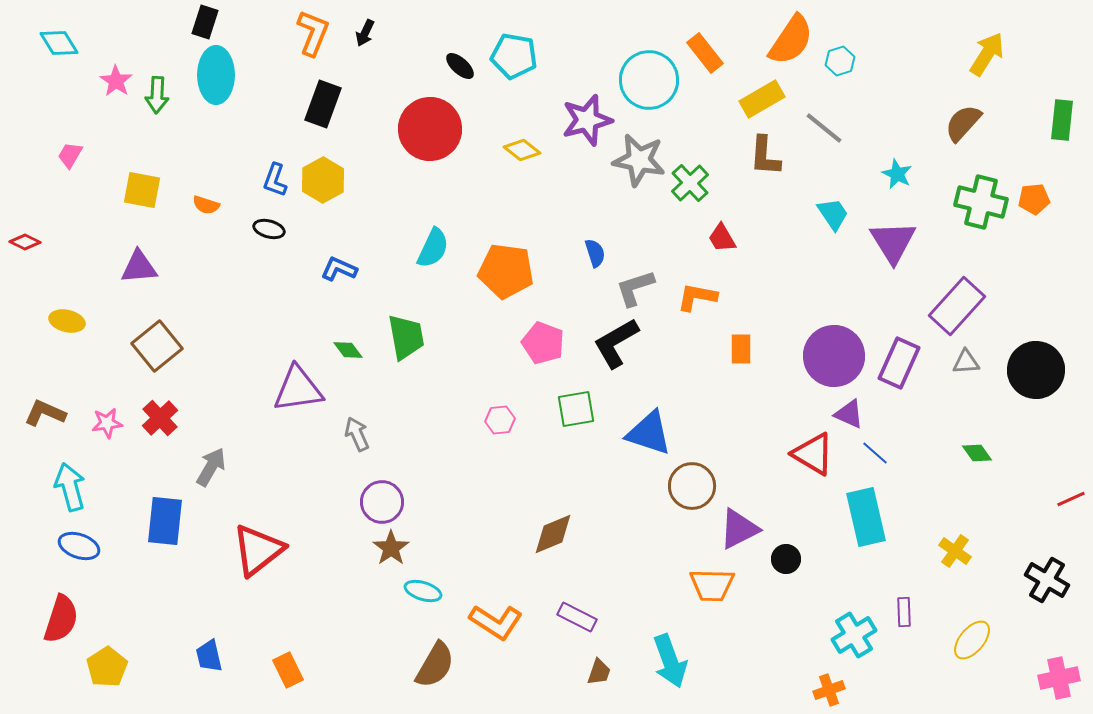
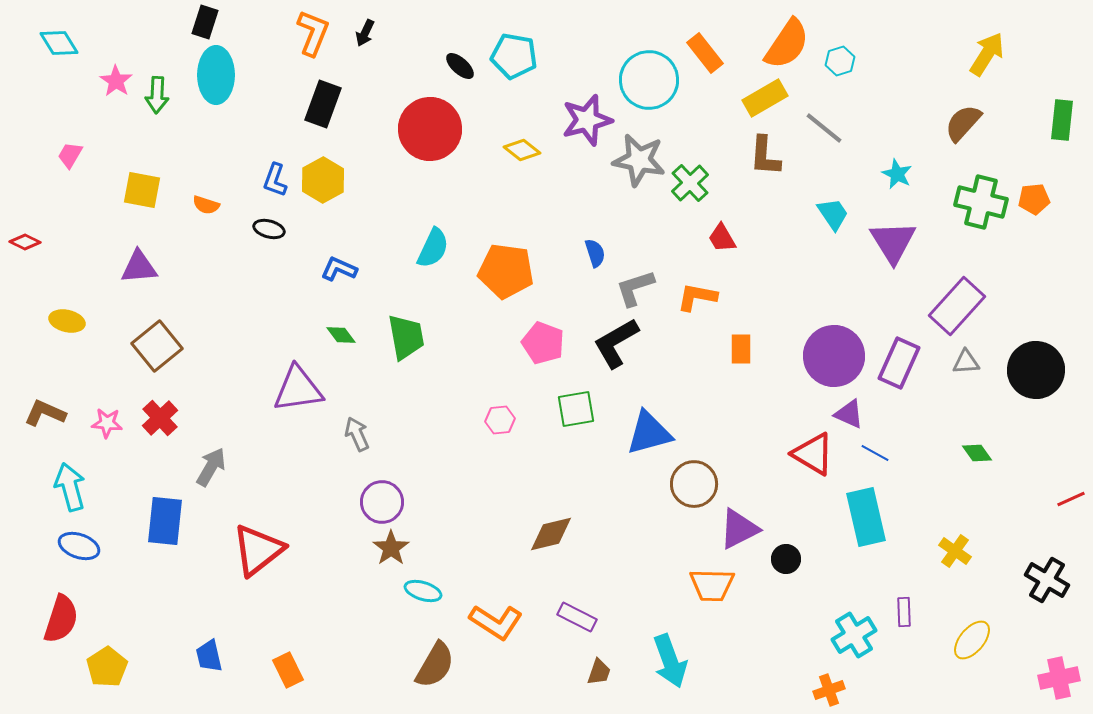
orange semicircle at (791, 40): moved 4 px left, 4 px down
yellow rectangle at (762, 99): moved 3 px right, 1 px up
green diamond at (348, 350): moved 7 px left, 15 px up
pink star at (107, 423): rotated 12 degrees clockwise
blue triangle at (649, 433): rotated 33 degrees counterclockwise
blue line at (875, 453): rotated 12 degrees counterclockwise
brown circle at (692, 486): moved 2 px right, 2 px up
brown diamond at (553, 534): moved 2 px left; rotated 9 degrees clockwise
